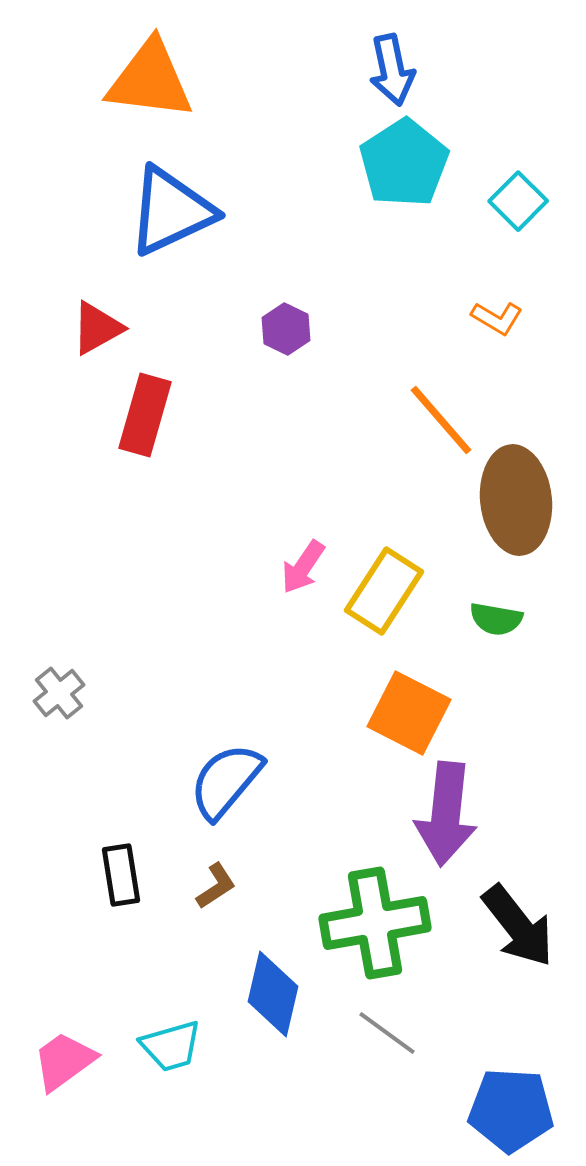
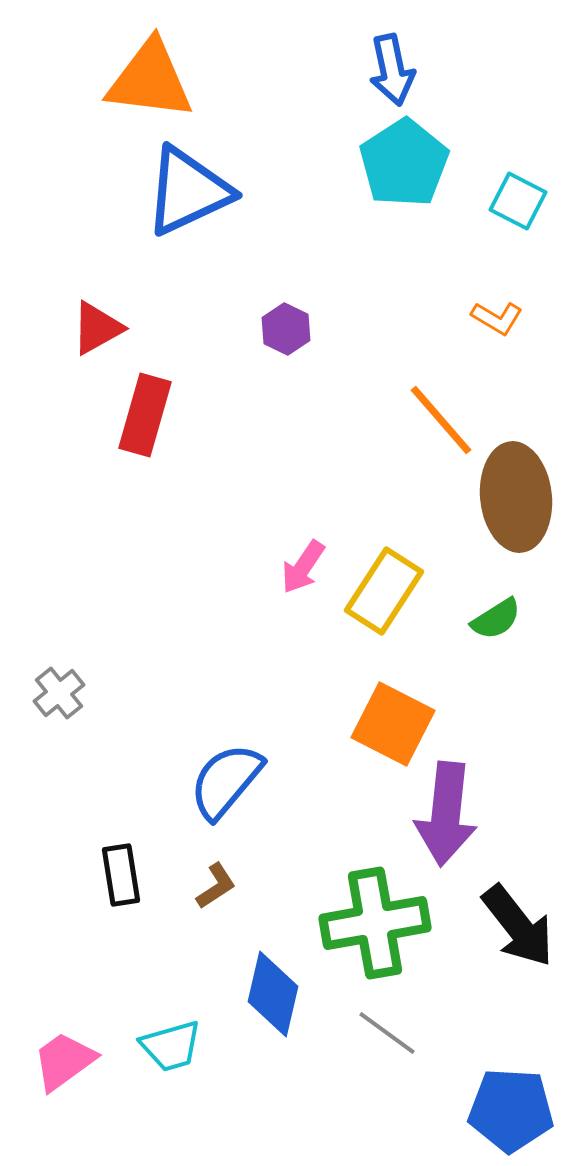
cyan square: rotated 18 degrees counterclockwise
blue triangle: moved 17 px right, 20 px up
brown ellipse: moved 3 px up
green semicircle: rotated 42 degrees counterclockwise
orange square: moved 16 px left, 11 px down
